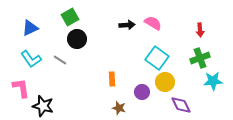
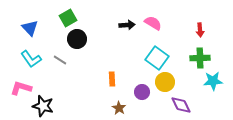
green square: moved 2 px left, 1 px down
blue triangle: rotated 48 degrees counterclockwise
green cross: rotated 18 degrees clockwise
pink L-shape: rotated 65 degrees counterclockwise
brown star: rotated 16 degrees clockwise
